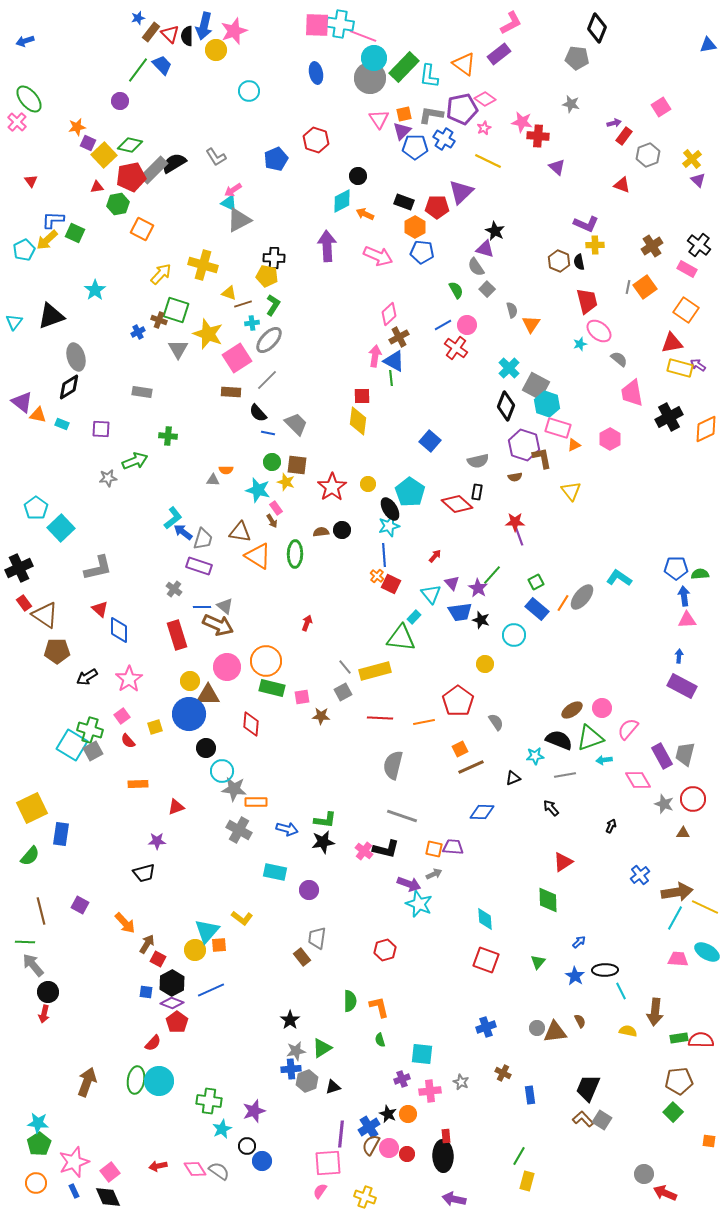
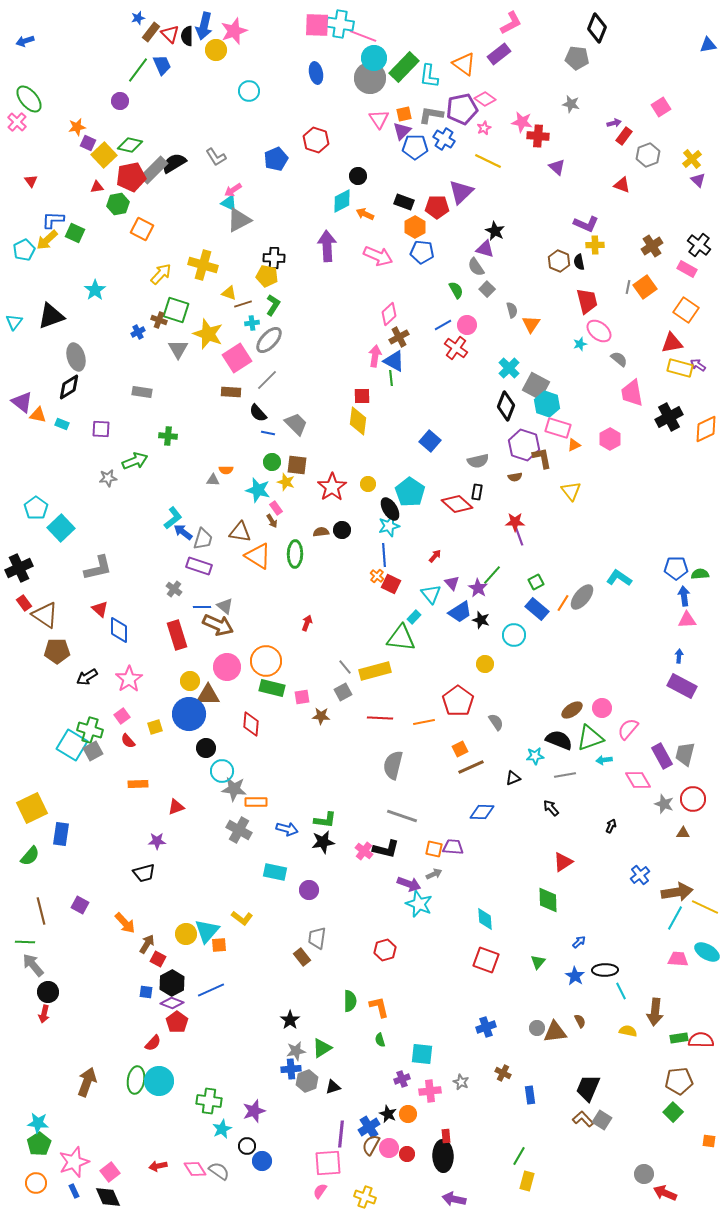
blue trapezoid at (162, 65): rotated 20 degrees clockwise
blue trapezoid at (460, 612): rotated 25 degrees counterclockwise
yellow circle at (195, 950): moved 9 px left, 16 px up
